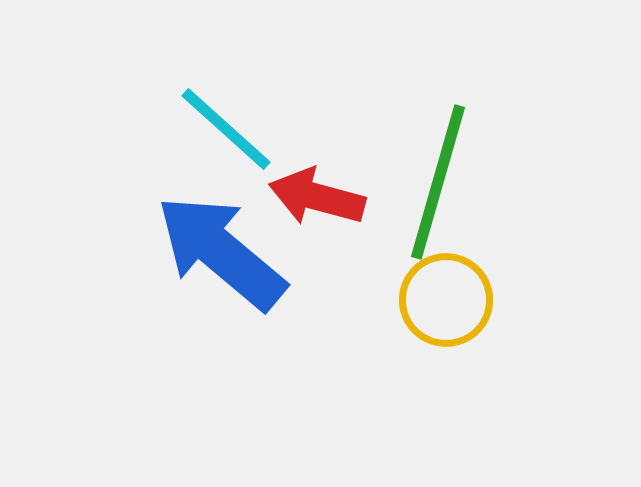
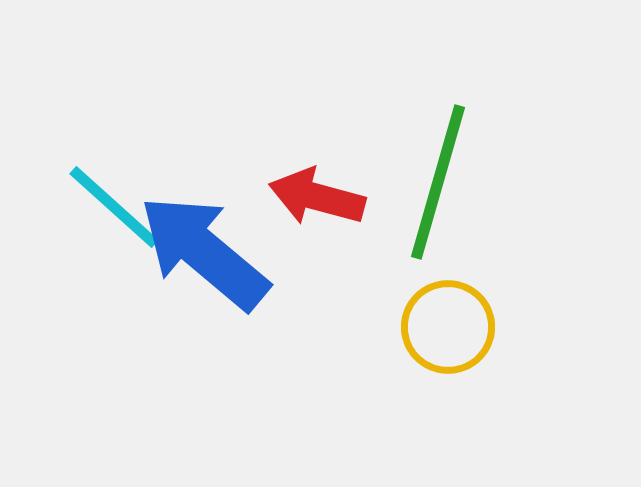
cyan line: moved 112 px left, 78 px down
blue arrow: moved 17 px left
yellow circle: moved 2 px right, 27 px down
